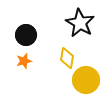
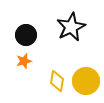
black star: moved 9 px left, 4 px down; rotated 16 degrees clockwise
yellow diamond: moved 10 px left, 23 px down
yellow circle: moved 1 px down
